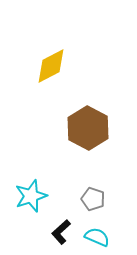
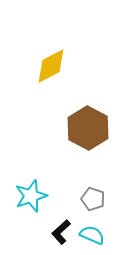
cyan semicircle: moved 5 px left, 2 px up
